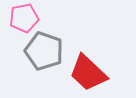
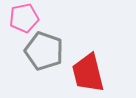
red trapezoid: rotated 33 degrees clockwise
